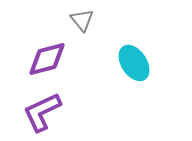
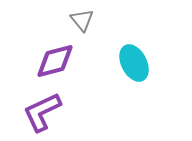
purple diamond: moved 8 px right, 2 px down
cyan ellipse: rotated 6 degrees clockwise
